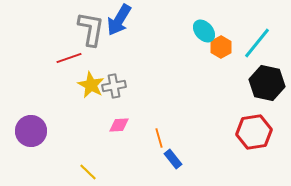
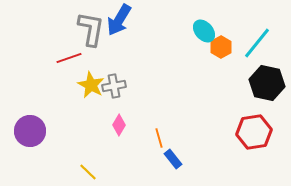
pink diamond: rotated 55 degrees counterclockwise
purple circle: moved 1 px left
